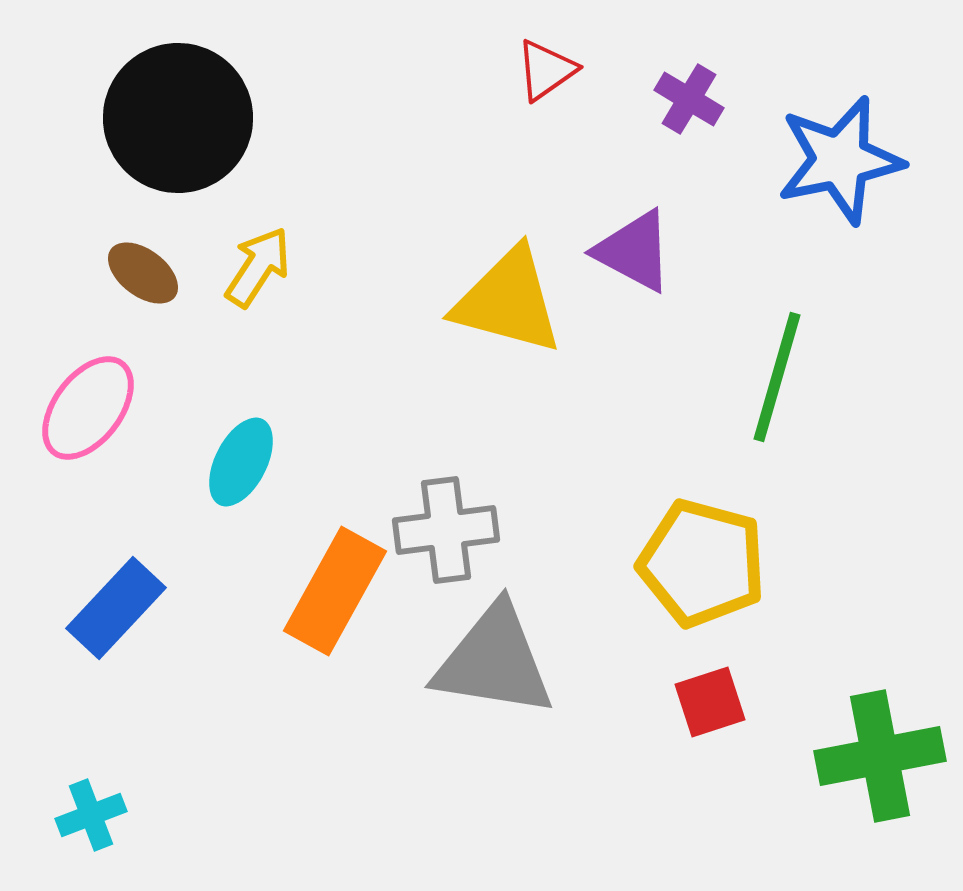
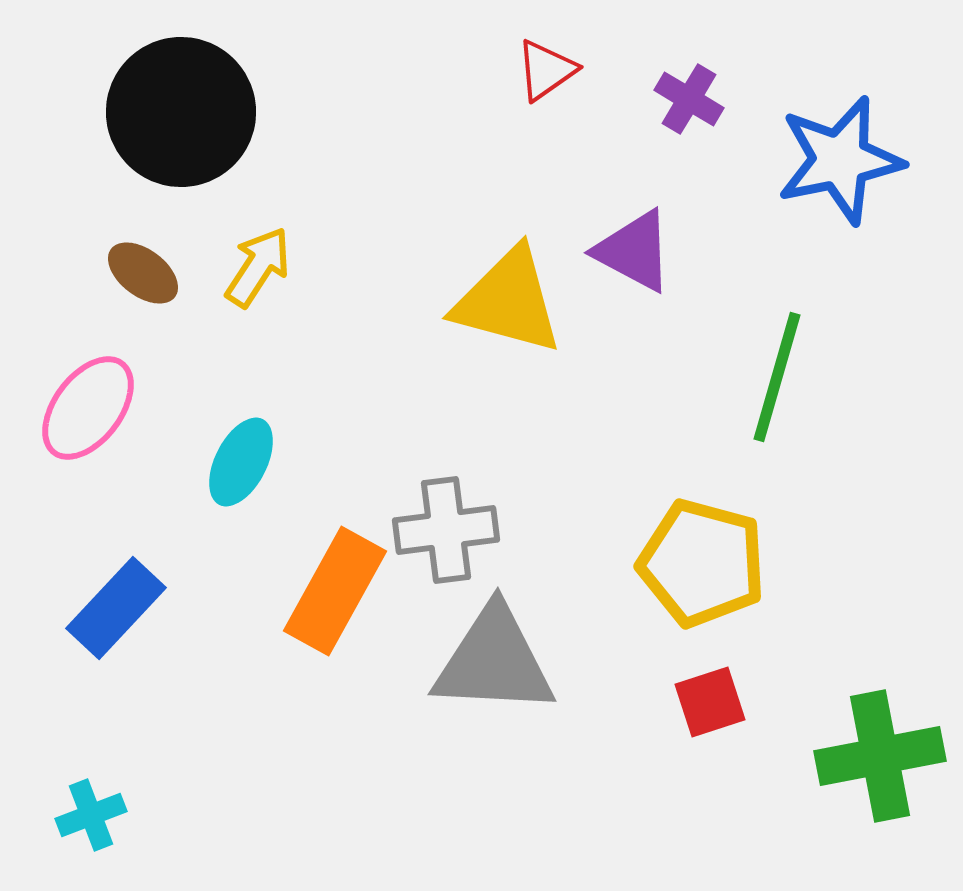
black circle: moved 3 px right, 6 px up
gray triangle: rotated 6 degrees counterclockwise
